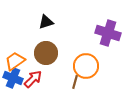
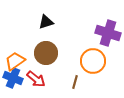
orange circle: moved 7 px right, 5 px up
red arrow: moved 3 px right; rotated 84 degrees clockwise
